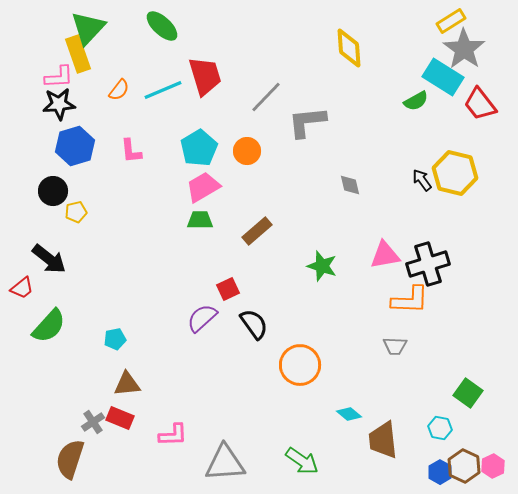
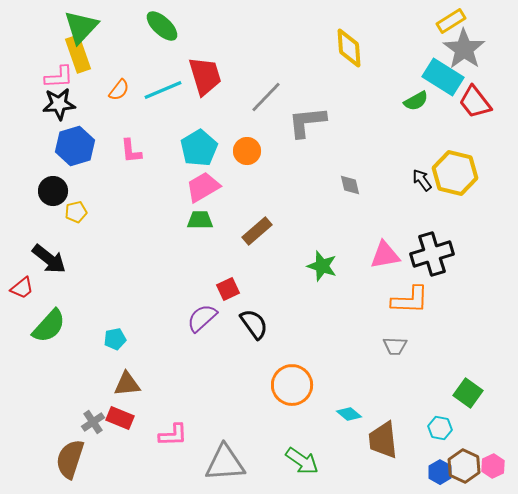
green triangle at (88, 28): moved 7 px left, 1 px up
red trapezoid at (480, 104): moved 5 px left, 2 px up
black cross at (428, 264): moved 4 px right, 10 px up
orange circle at (300, 365): moved 8 px left, 20 px down
